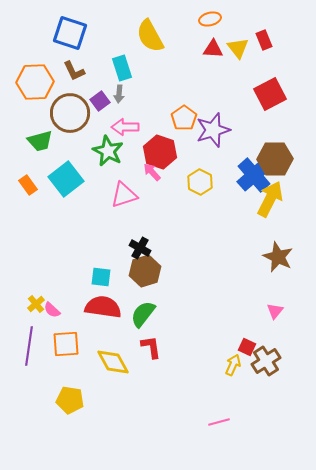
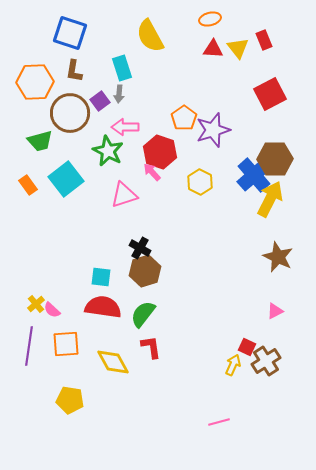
brown L-shape at (74, 71): rotated 35 degrees clockwise
pink triangle at (275, 311): rotated 24 degrees clockwise
